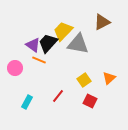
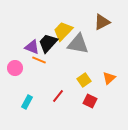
purple triangle: moved 1 px left, 2 px down; rotated 14 degrees counterclockwise
